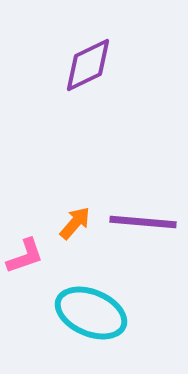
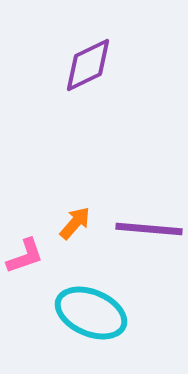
purple line: moved 6 px right, 7 px down
